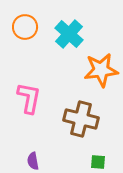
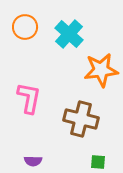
purple semicircle: rotated 78 degrees counterclockwise
